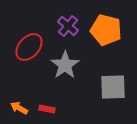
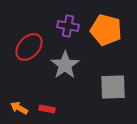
purple cross: rotated 30 degrees counterclockwise
